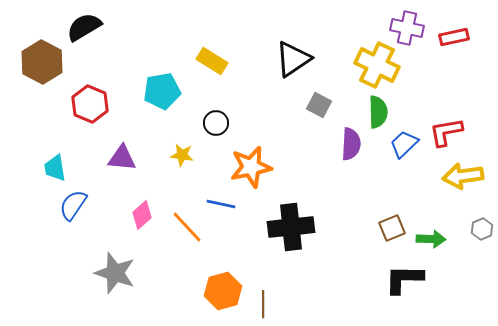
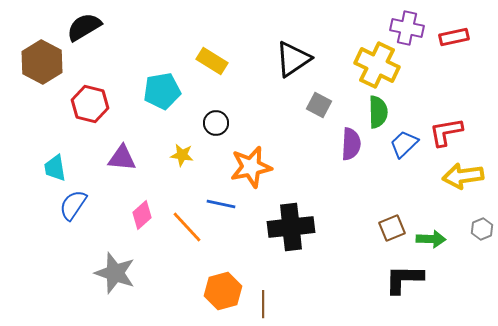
red hexagon: rotated 9 degrees counterclockwise
